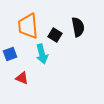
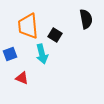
black semicircle: moved 8 px right, 8 px up
